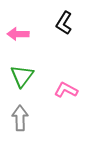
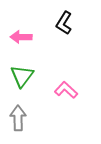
pink arrow: moved 3 px right, 3 px down
pink L-shape: rotated 15 degrees clockwise
gray arrow: moved 2 px left
